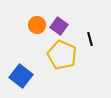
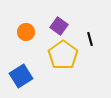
orange circle: moved 11 px left, 7 px down
yellow pentagon: moved 1 px right; rotated 12 degrees clockwise
blue square: rotated 20 degrees clockwise
